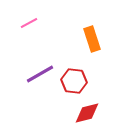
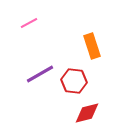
orange rectangle: moved 7 px down
